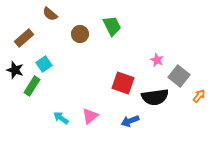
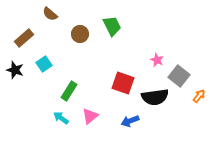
green rectangle: moved 37 px right, 5 px down
